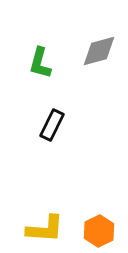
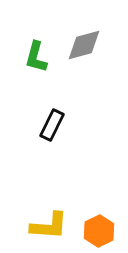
gray diamond: moved 15 px left, 6 px up
green L-shape: moved 4 px left, 6 px up
yellow L-shape: moved 4 px right, 3 px up
